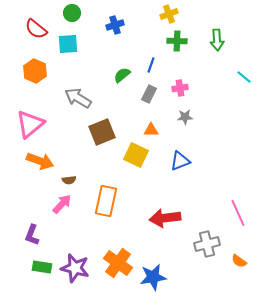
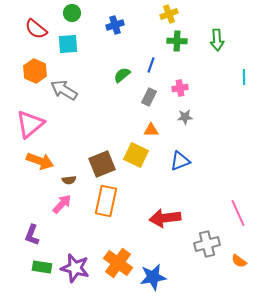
cyan line: rotated 49 degrees clockwise
gray rectangle: moved 3 px down
gray arrow: moved 14 px left, 8 px up
brown square: moved 32 px down
